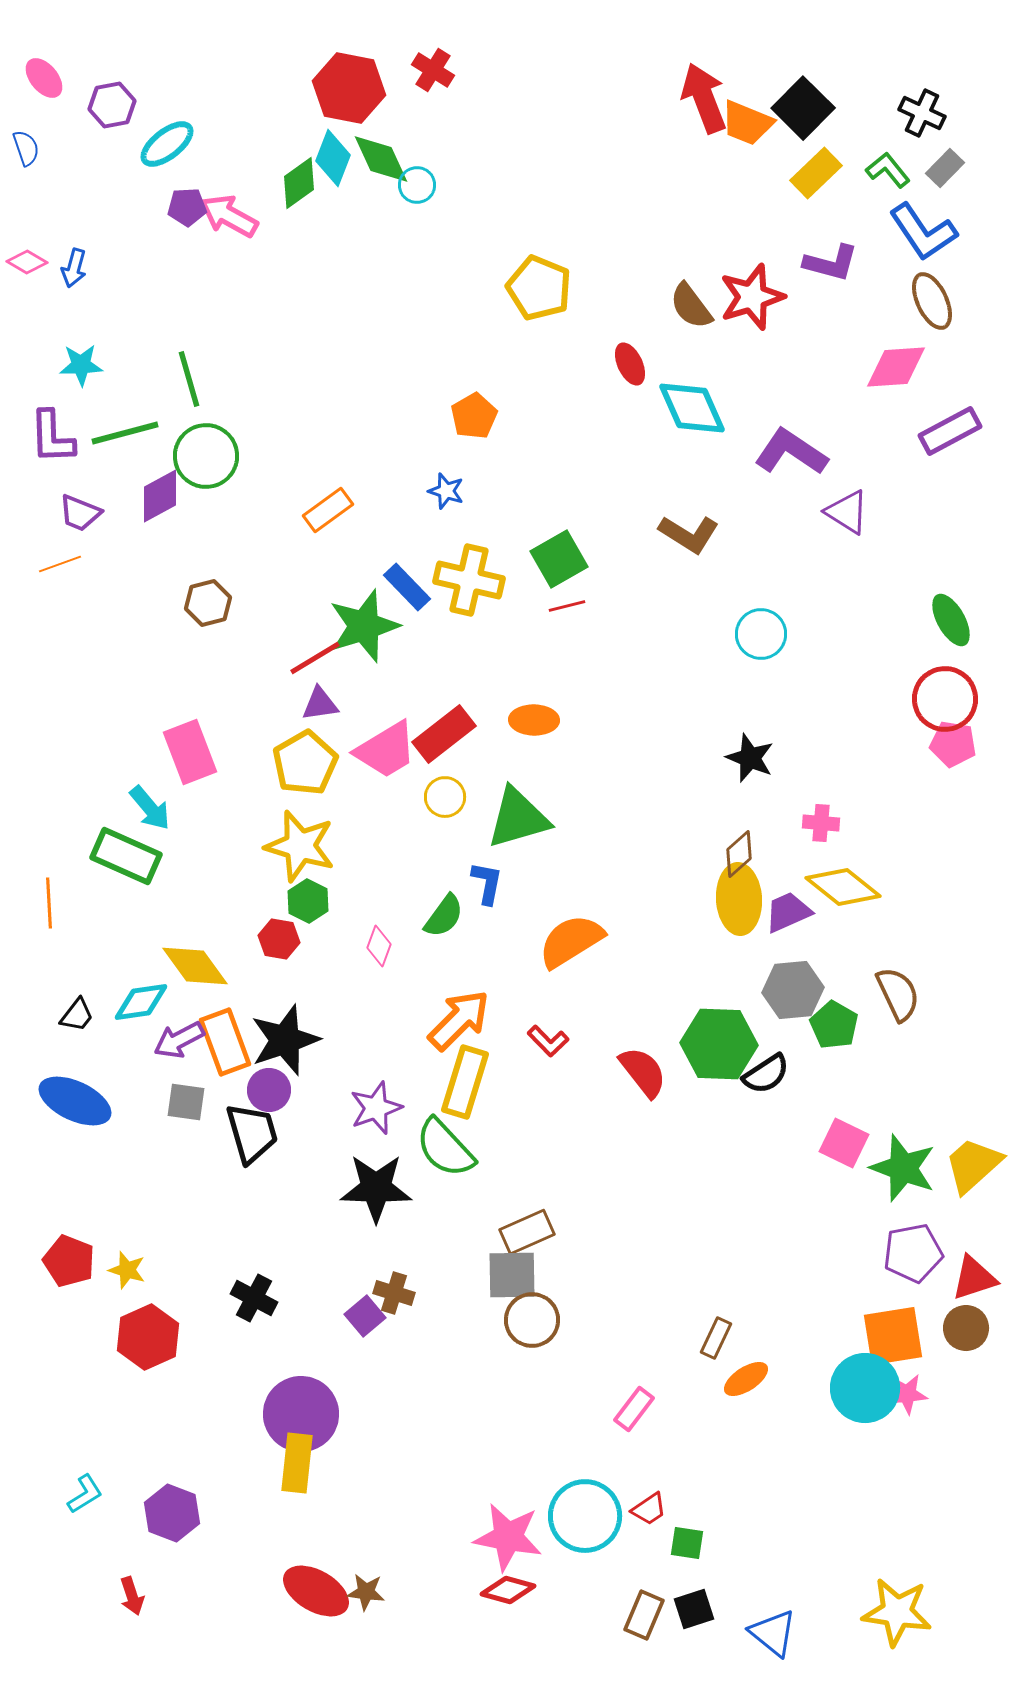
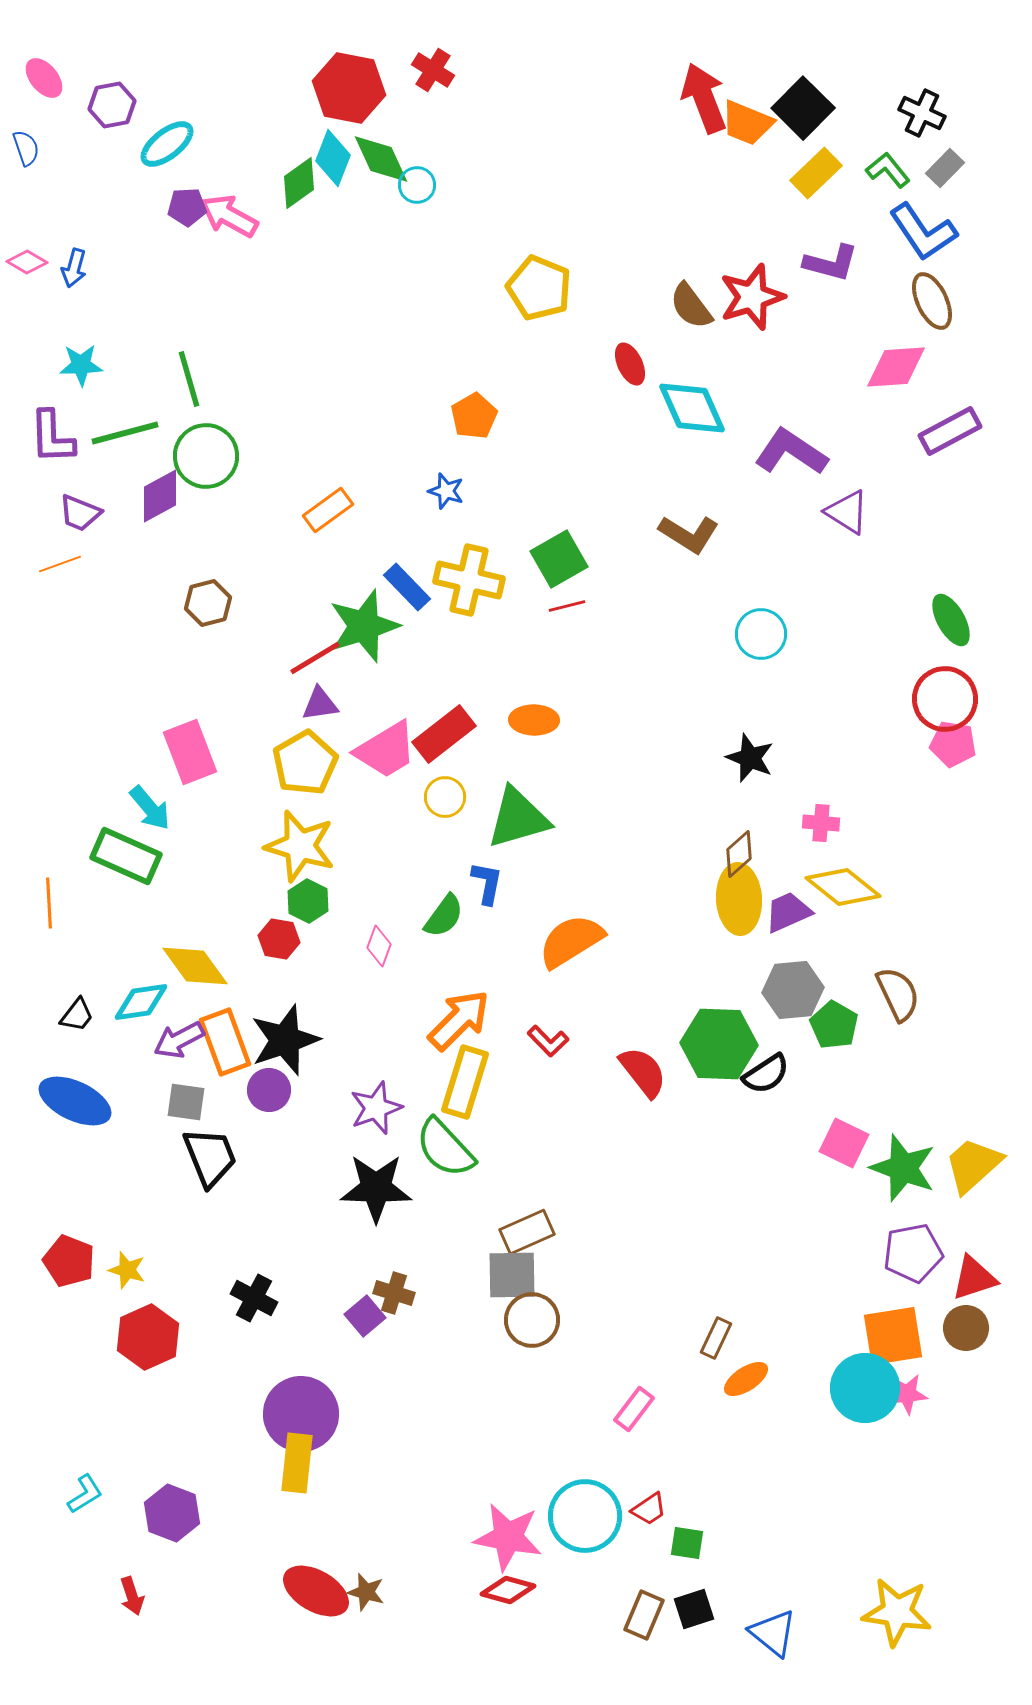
black trapezoid at (252, 1133): moved 42 px left, 24 px down; rotated 6 degrees counterclockwise
brown star at (366, 1592): rotated 9 degrees clockwise
